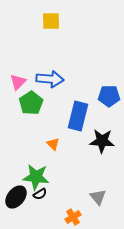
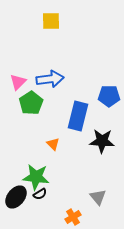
blue arrow: rotated 12 degrees counterclockwise
